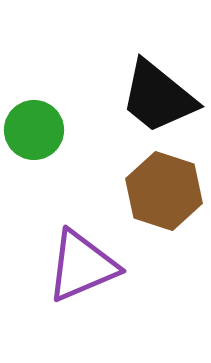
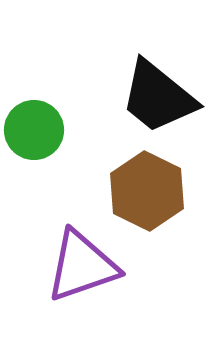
brown hexagon: moved 17 px left; rotated 8 degrees clockwise
purple triangle: rotated 4 degrees clockwise
